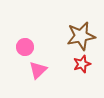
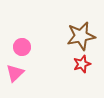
pink circle: moved 3 px left
pink triangle: moved 23 px left, 3 px down
